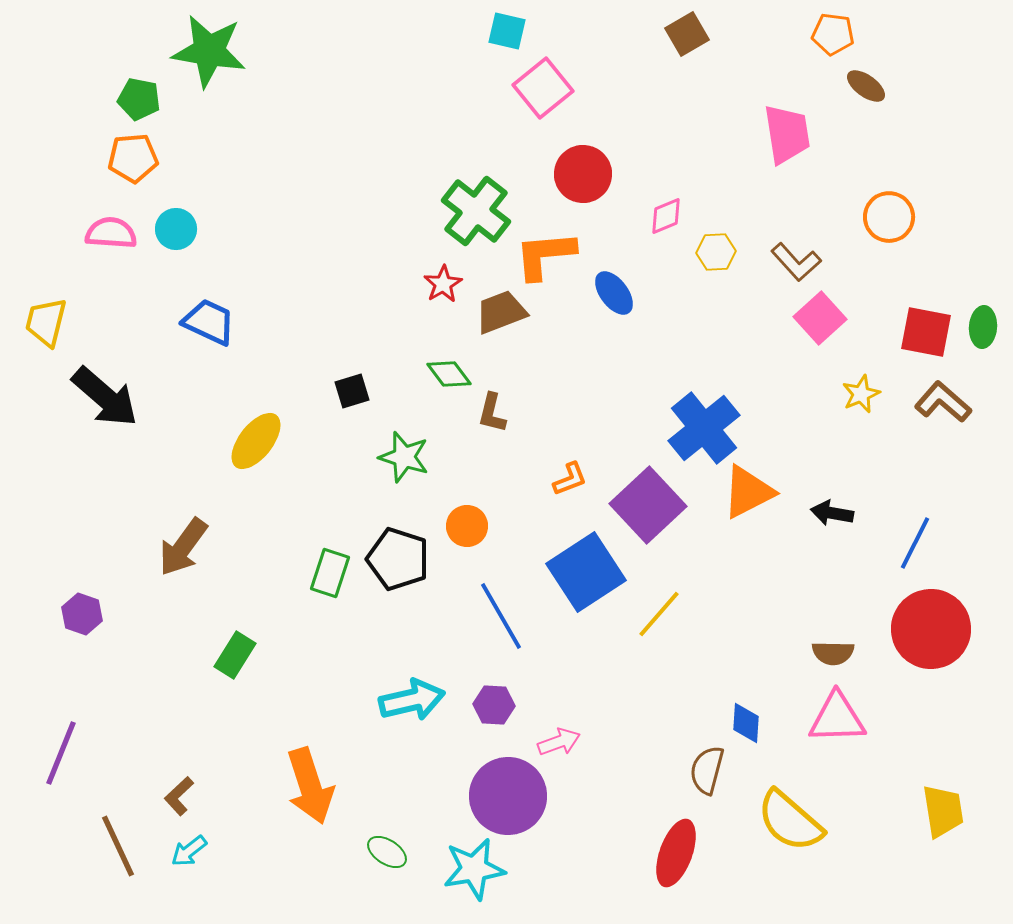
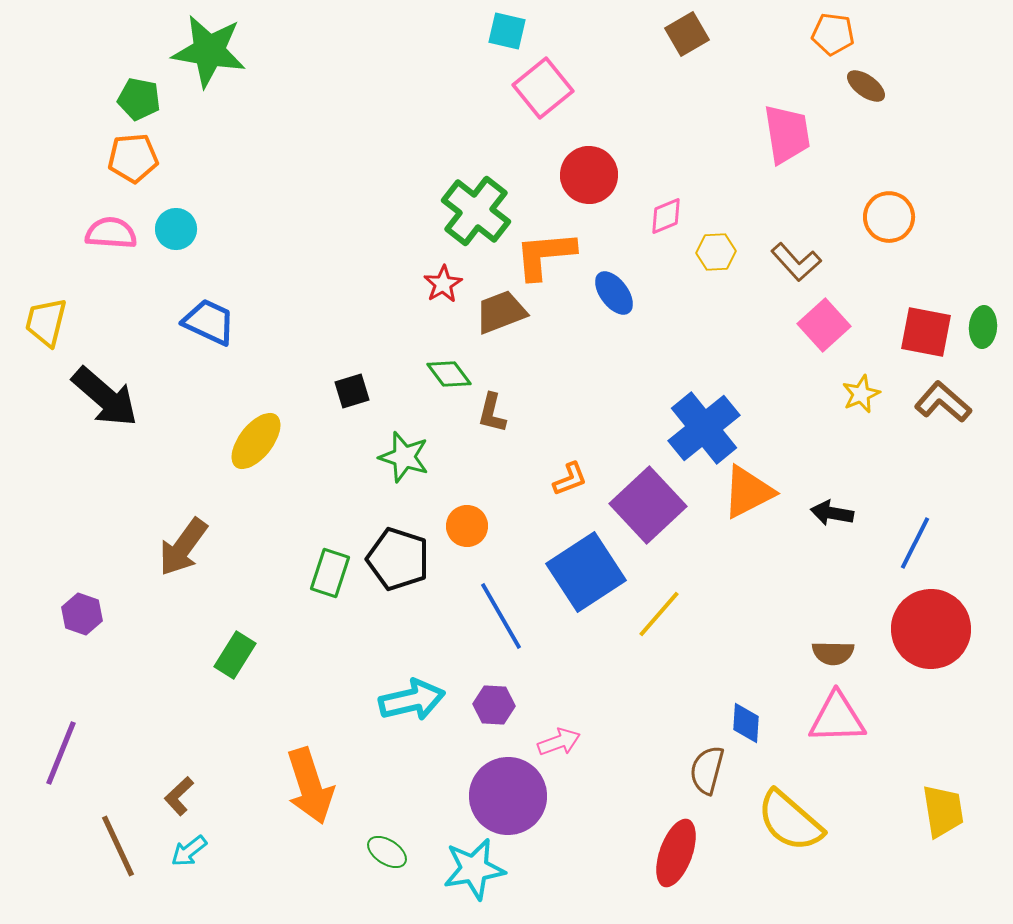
red circle at (583, 174): moved 6 px right, 1 px down
pink square at (820, 318): moved 4 px right, 7 px down
